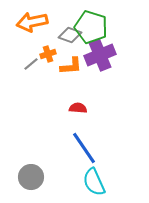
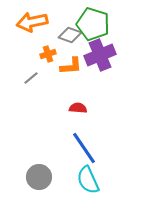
green pentagon: moved 2 px right, 3 px up
gray line: moved 14 px down
gray circle: moved 8 px right
cyan semicircle: moved 6 px left, 2 px up
